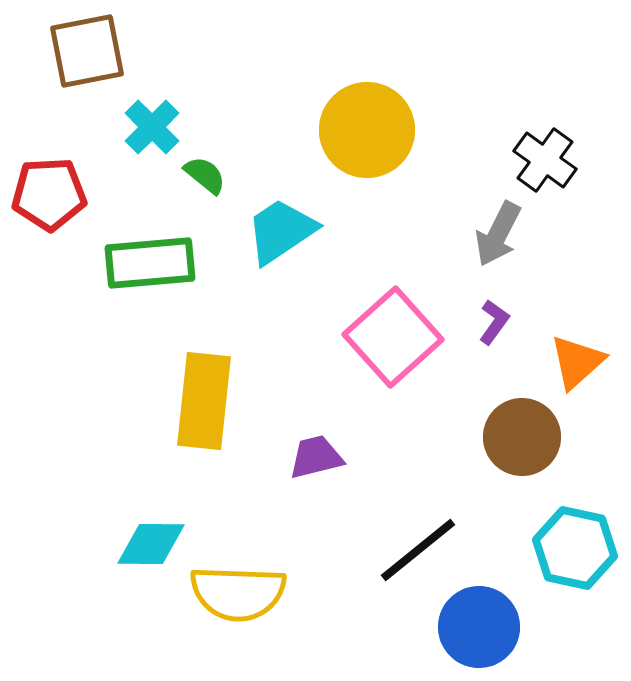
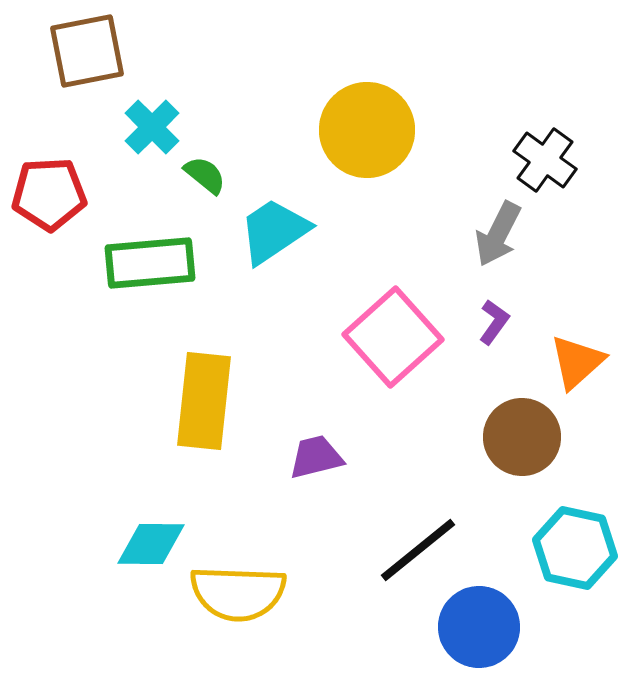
cyan trapezoid: moved 7 px left
